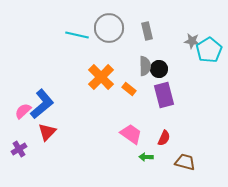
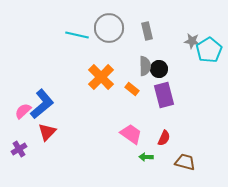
orange rectangle: moved 3 px right
